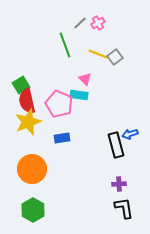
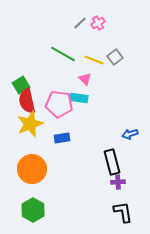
green line: moved 2 px left, 9 px down; rotated 40 degrees counterclockwise
yellow line: moved 4 px left, 6 px down
cyan rectangle: moved 3 px down
pink pentagon: rotated 16 degrees counterclockwise
yellow star: moved 2 px right, 2 px down
black rectangle: moved 4 px left, 17 px down
purple cross: moved 1 px left, 2 px up
black L-shape: moved 1 px left, 4 px down
